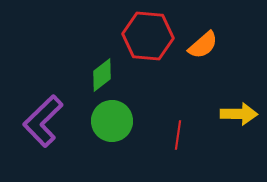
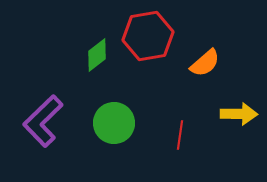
red hexagon: rotated 15 degrees counterclockwise
orange semicircle: moved 2 px right, 18 px down
green diamond: moved 5 px left, 20 px up
green circle: moved 2 px right, 2 px down
red line: moved 2 px right
